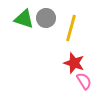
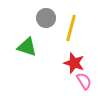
green triangle: moved 3 px right, 28 px down
